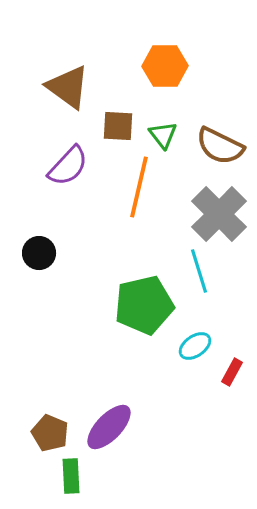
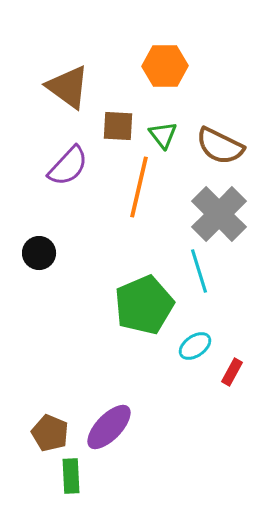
green pentagon: rotated 10 degrees counterclockwise
